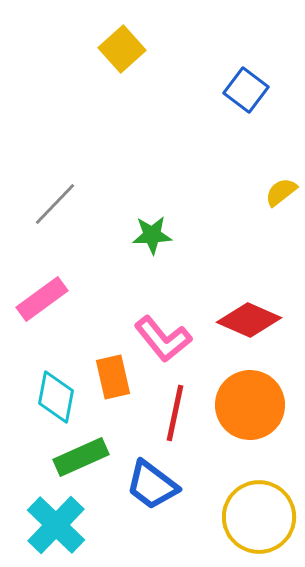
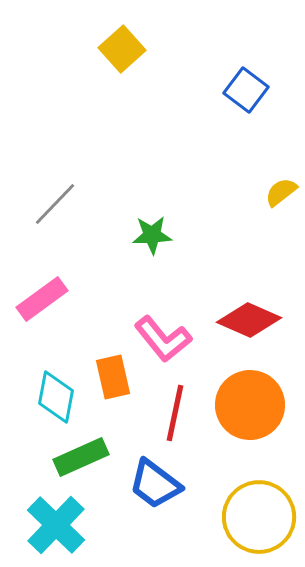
blue trapezoid: moved 3 px right, 1 px up
